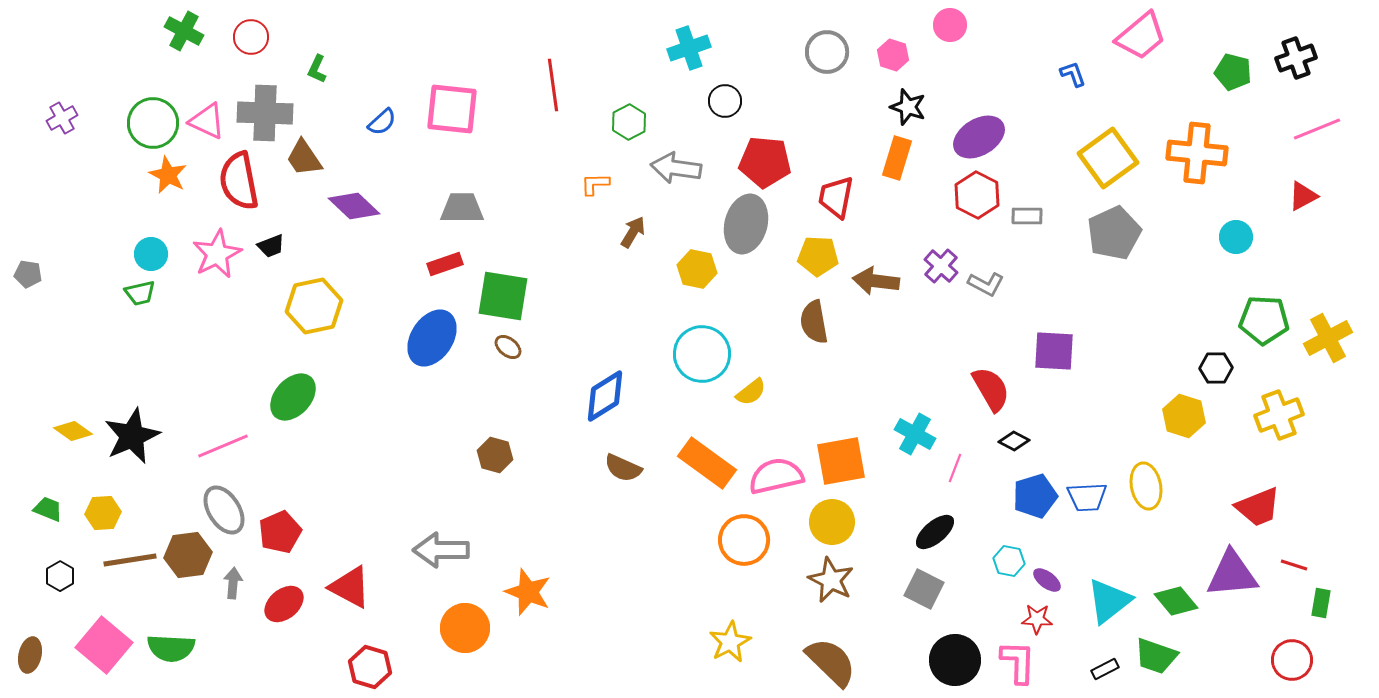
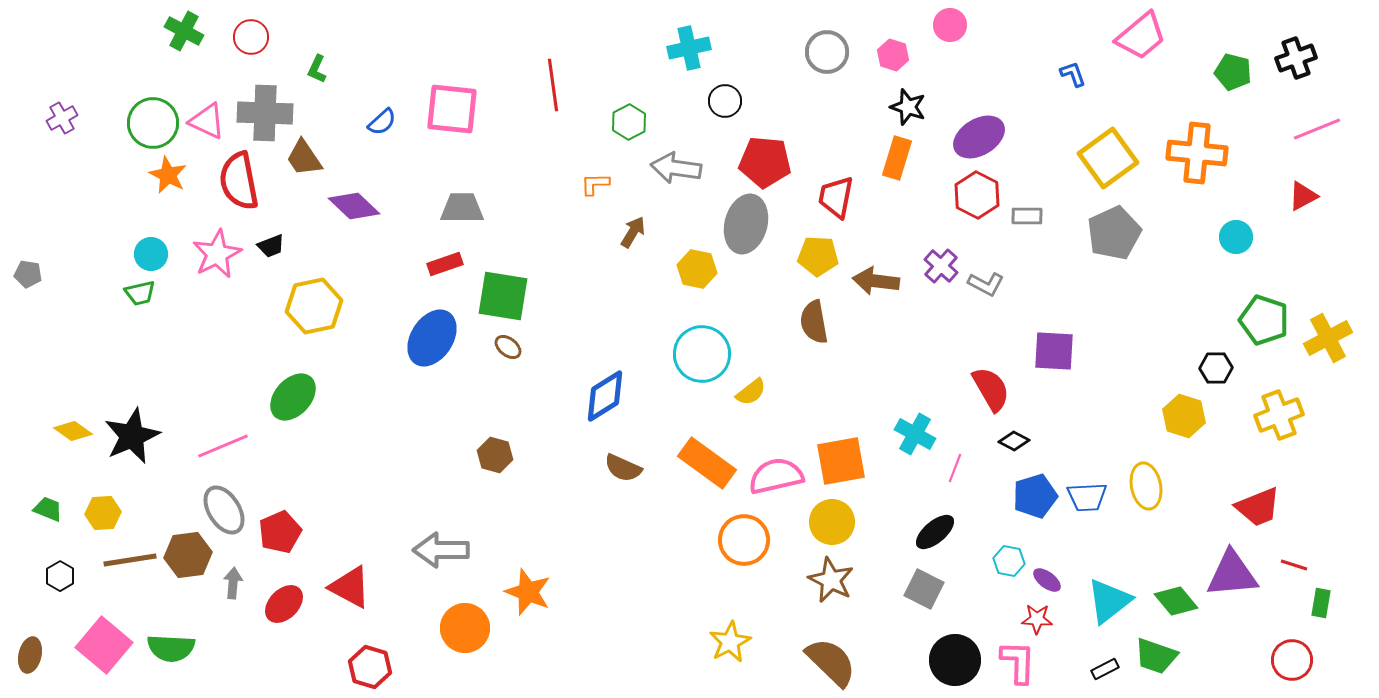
cyan cross at (689, 48): rotated 6 degrees clockwise
green pentagon at (1264, 320): rotated 15 degrees clockwise
red ellipse at (284, 604): rotated 6 degrees counterclockwise
